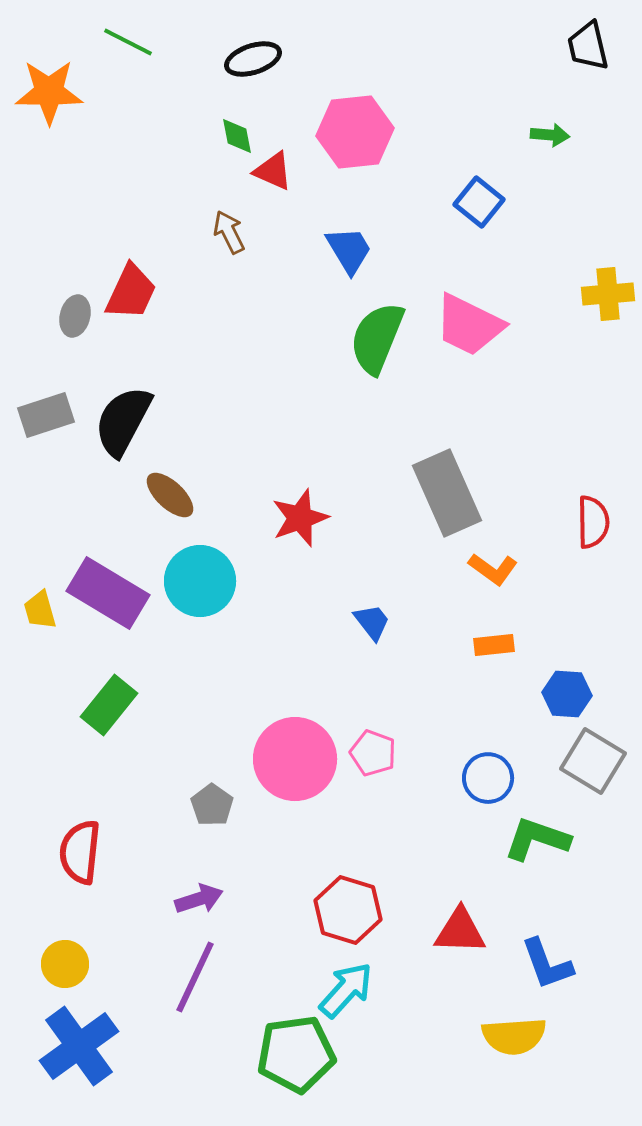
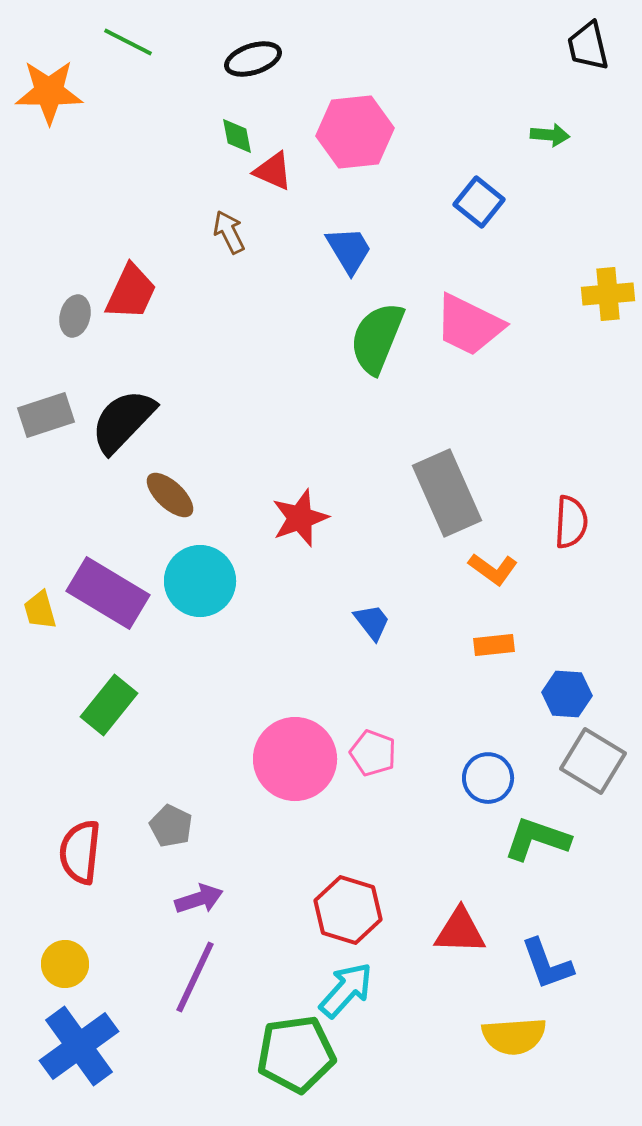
black semicircle at (123, 421): rotated 16 degrees clockwise
red semicircle at (593, 522): moved 22 px left; rotated 4 degrees clockwise
gray pentagon at (212, 805): moved 41 px left, 21 px down; rotated 9 degrees counterclockwise
